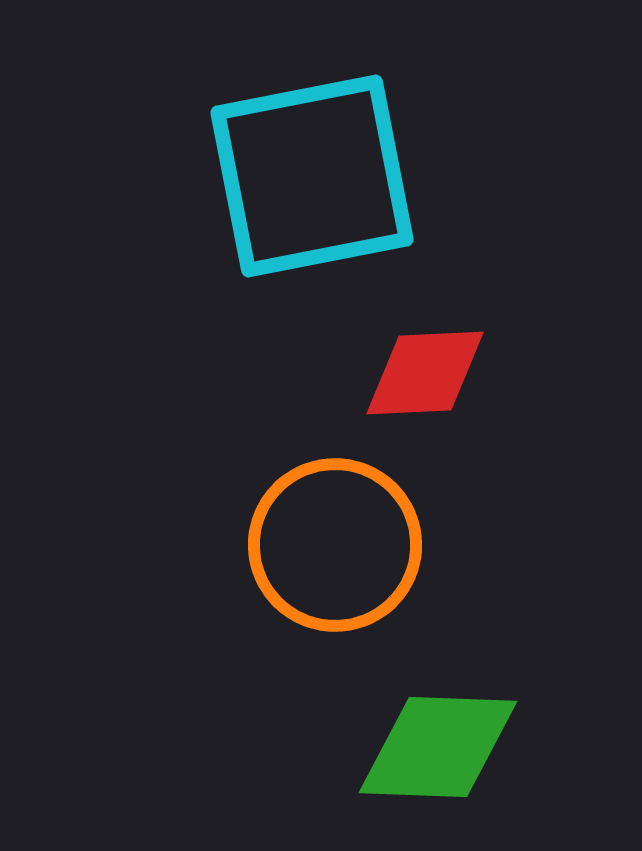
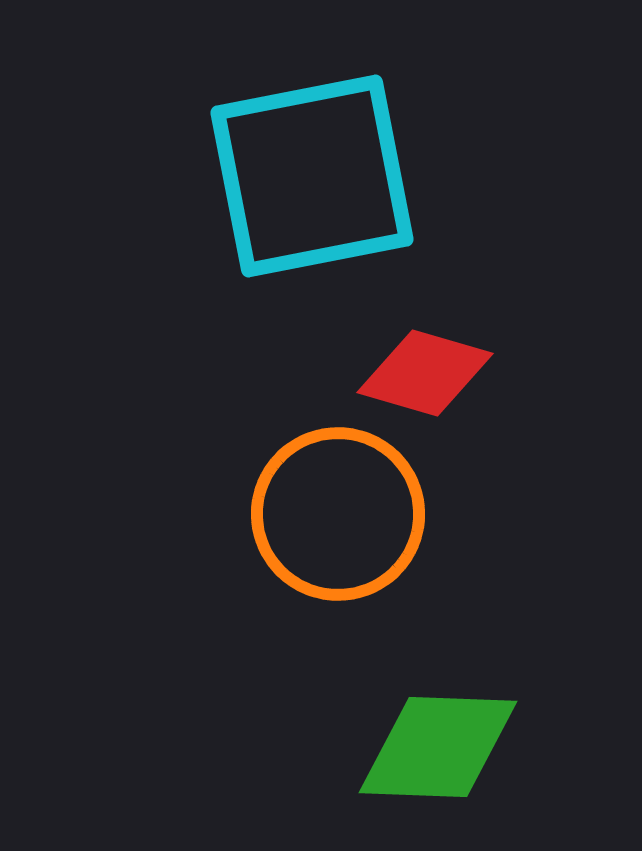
red diamond: rotated 19 degrees clockwise
orange circle: moved 3 px right, 31 px up
